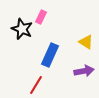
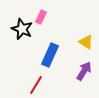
purple arrow: rotated 48 degrees counterclockwise
